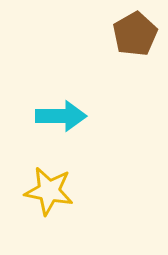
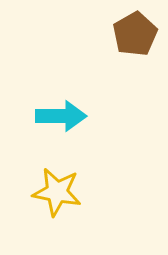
yellow star: moved 8 px right, 1 px down
